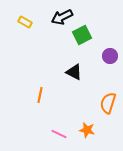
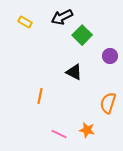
green square: rotated 18 degrees counterclockwise
orange line: moved 1 px down
